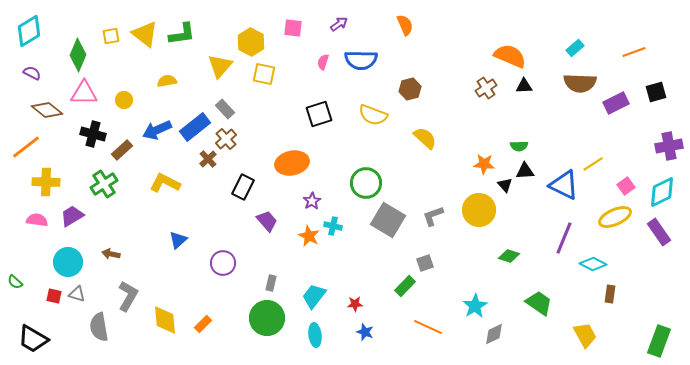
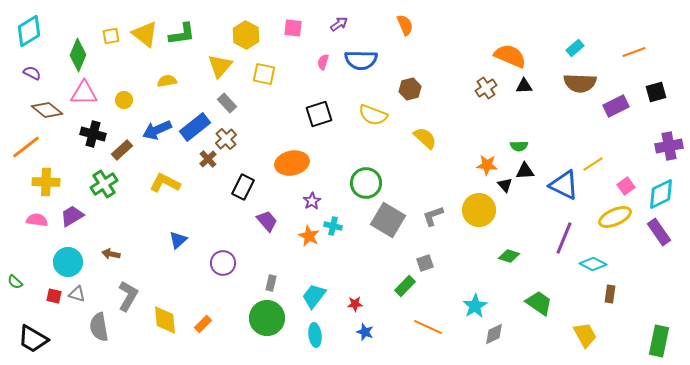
yellow hexagon at (251, 42): moved 5 px left, 7 px up
purple rectangle at (616, 103): moved 3 px down
gray rectangle at (225, 109): moved 2 px right, 6 px up
orange star at (484, 164): moved 3 px right, 1 px down
cyan diamond at (662, 192): moved 1 px left, 2 px down
green rectangle at (659, 341): rotated 8 degrees counterclockwise
